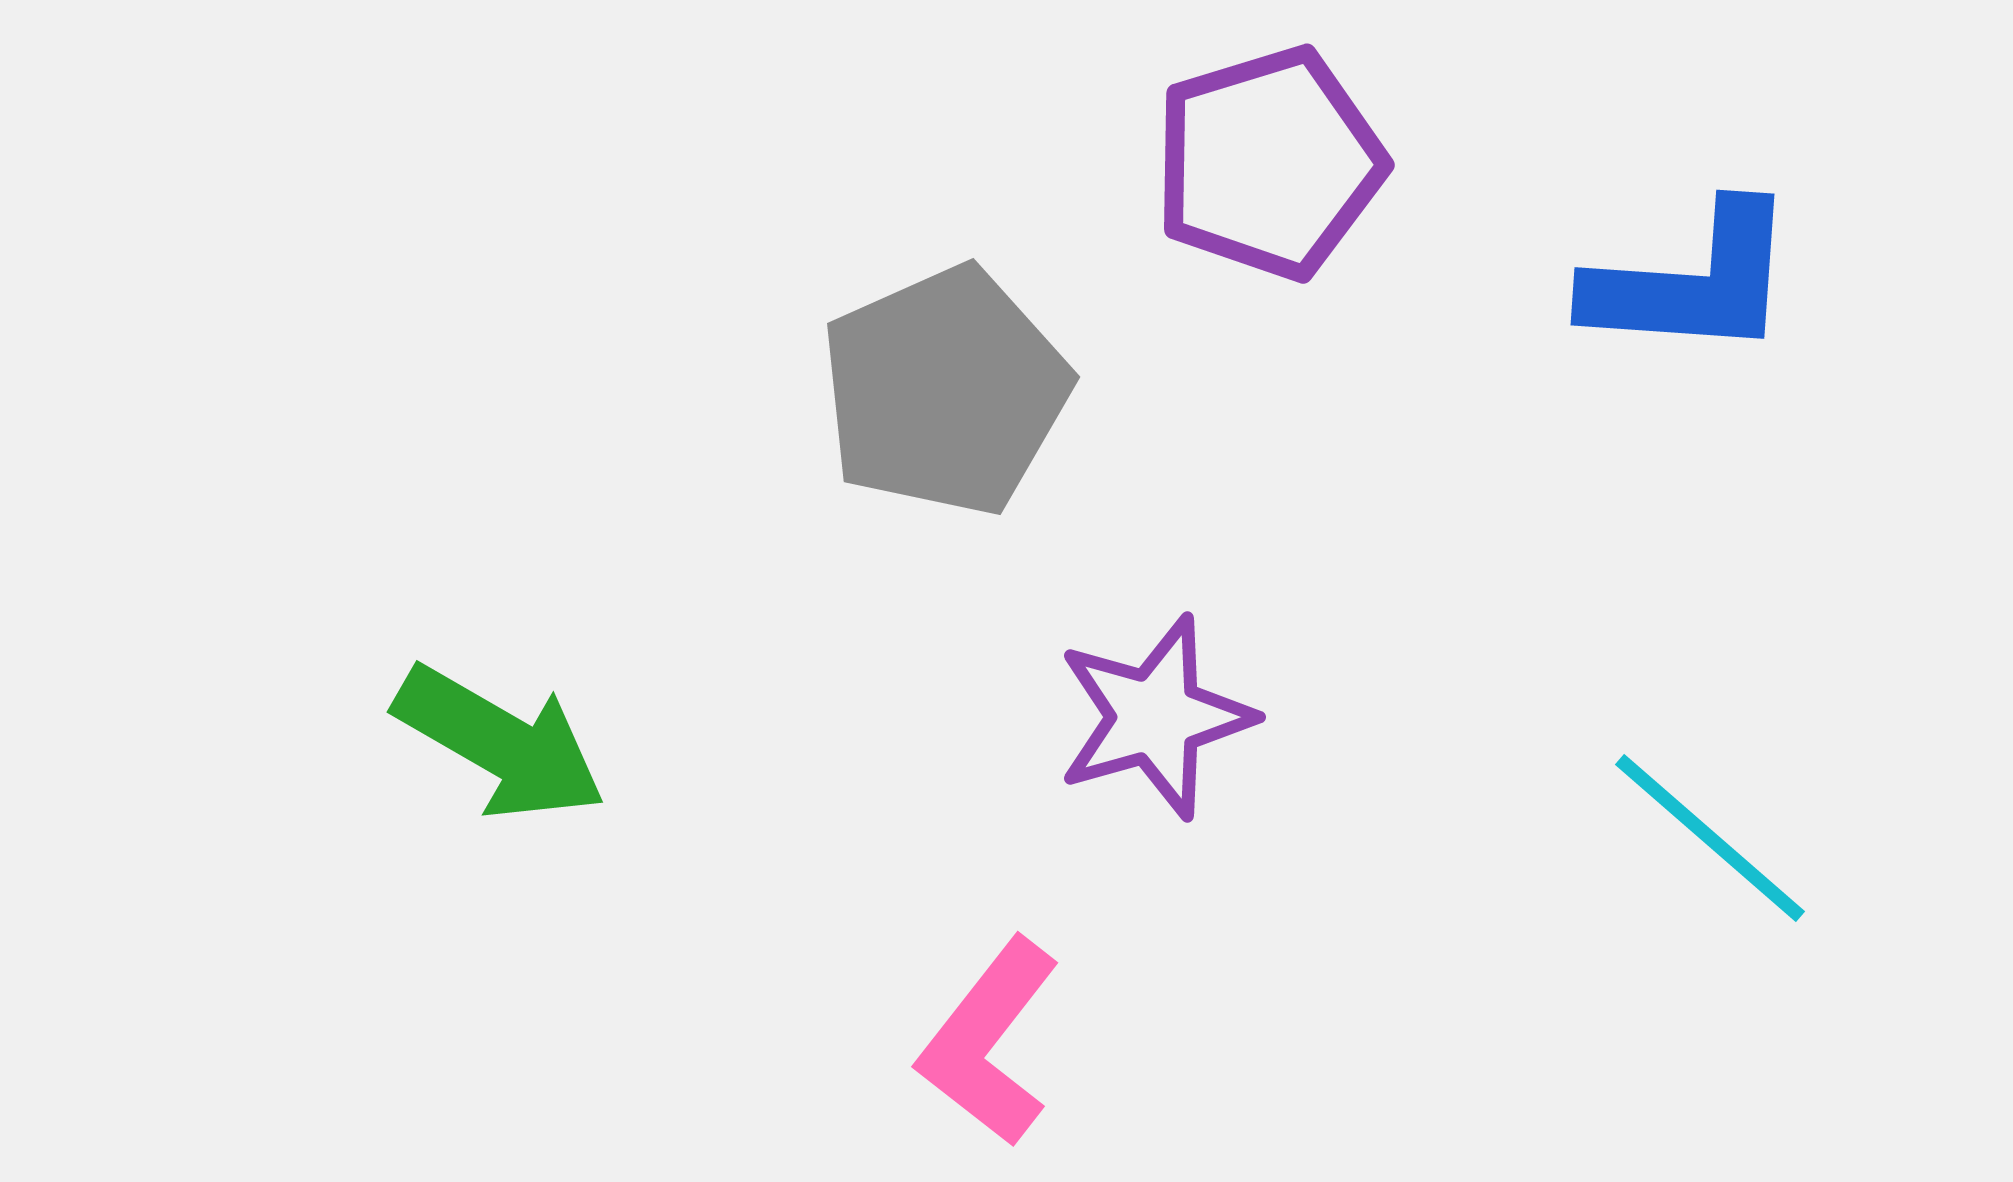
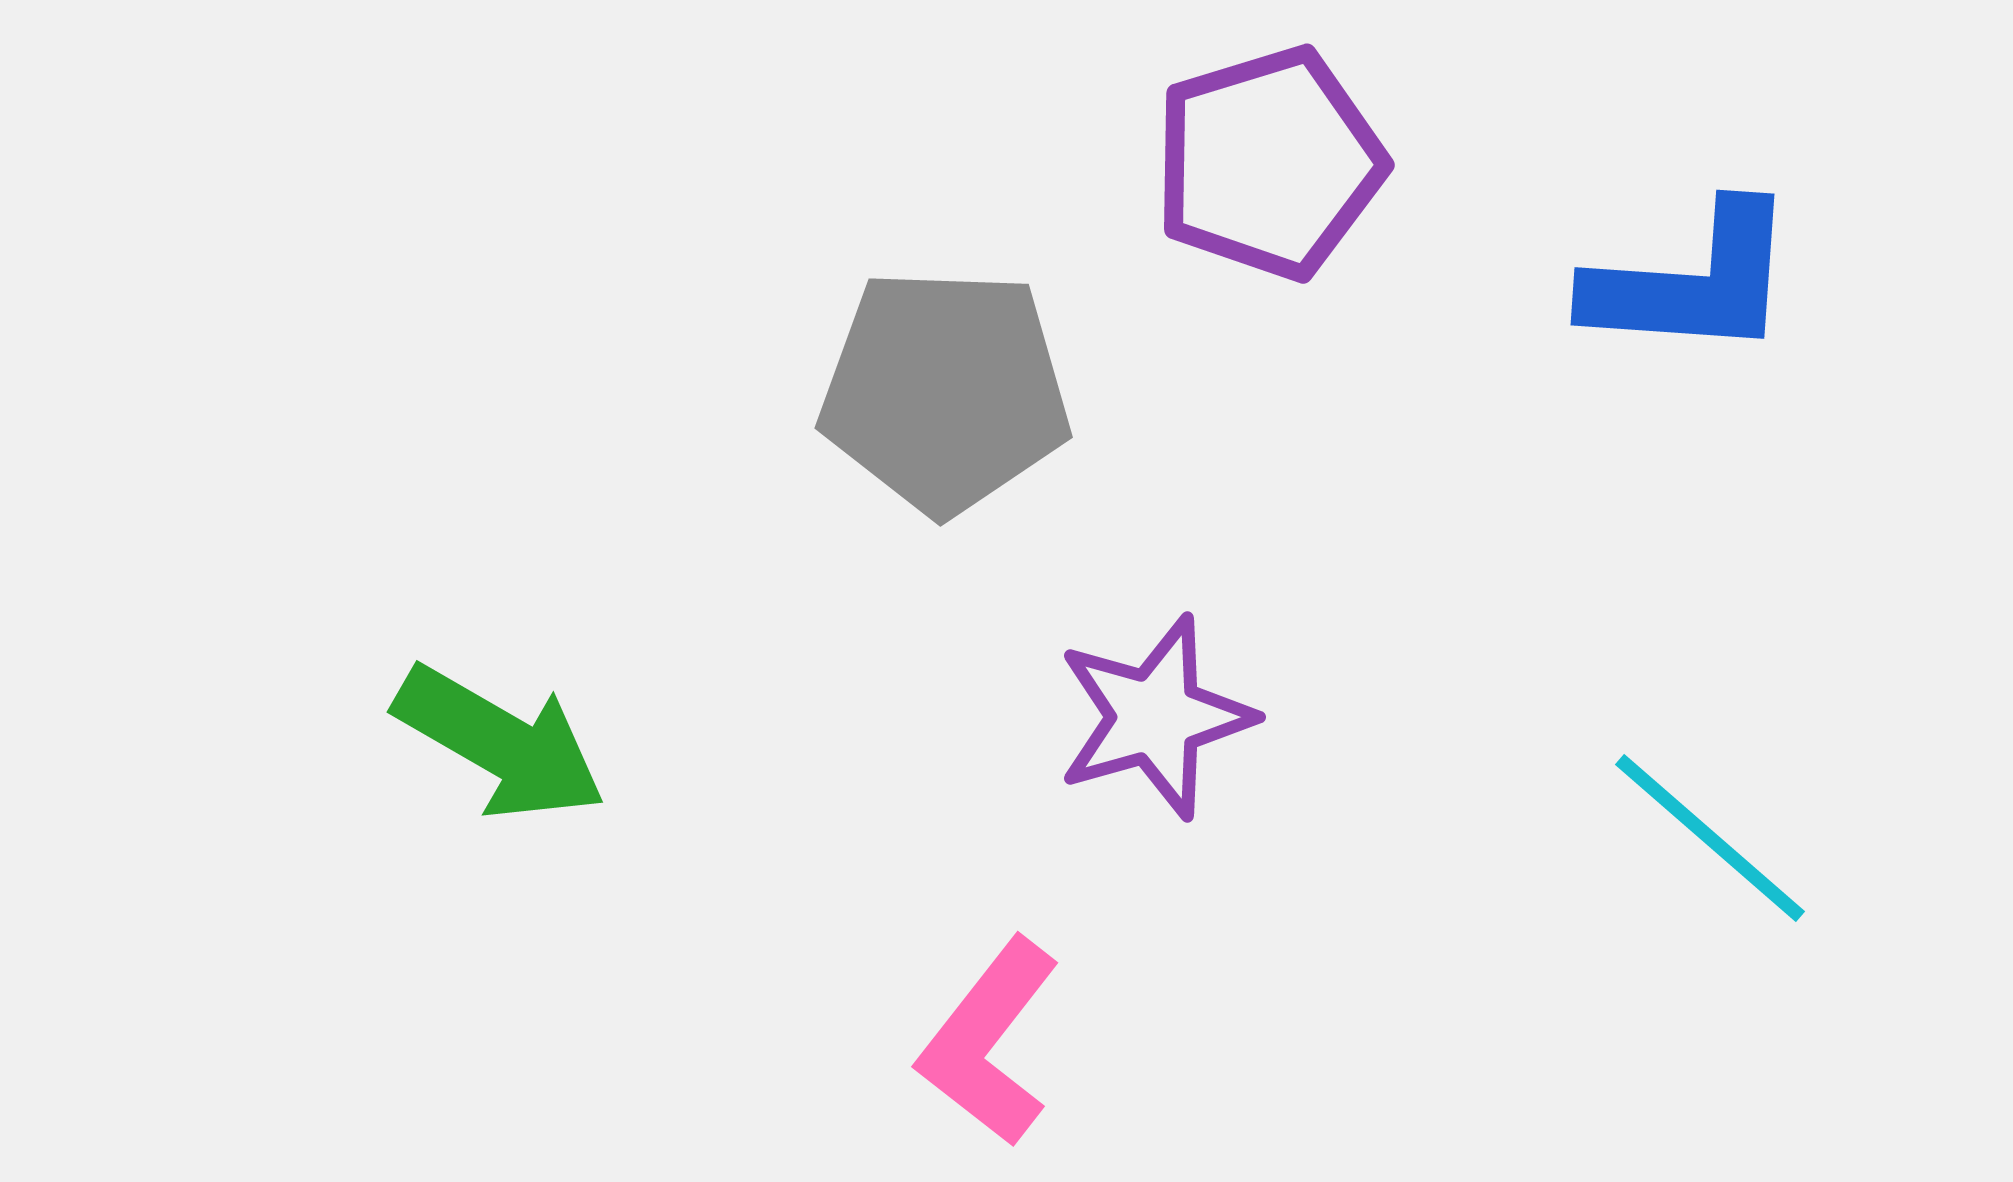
gray pentagon: rotated 26 degrees clockwise
